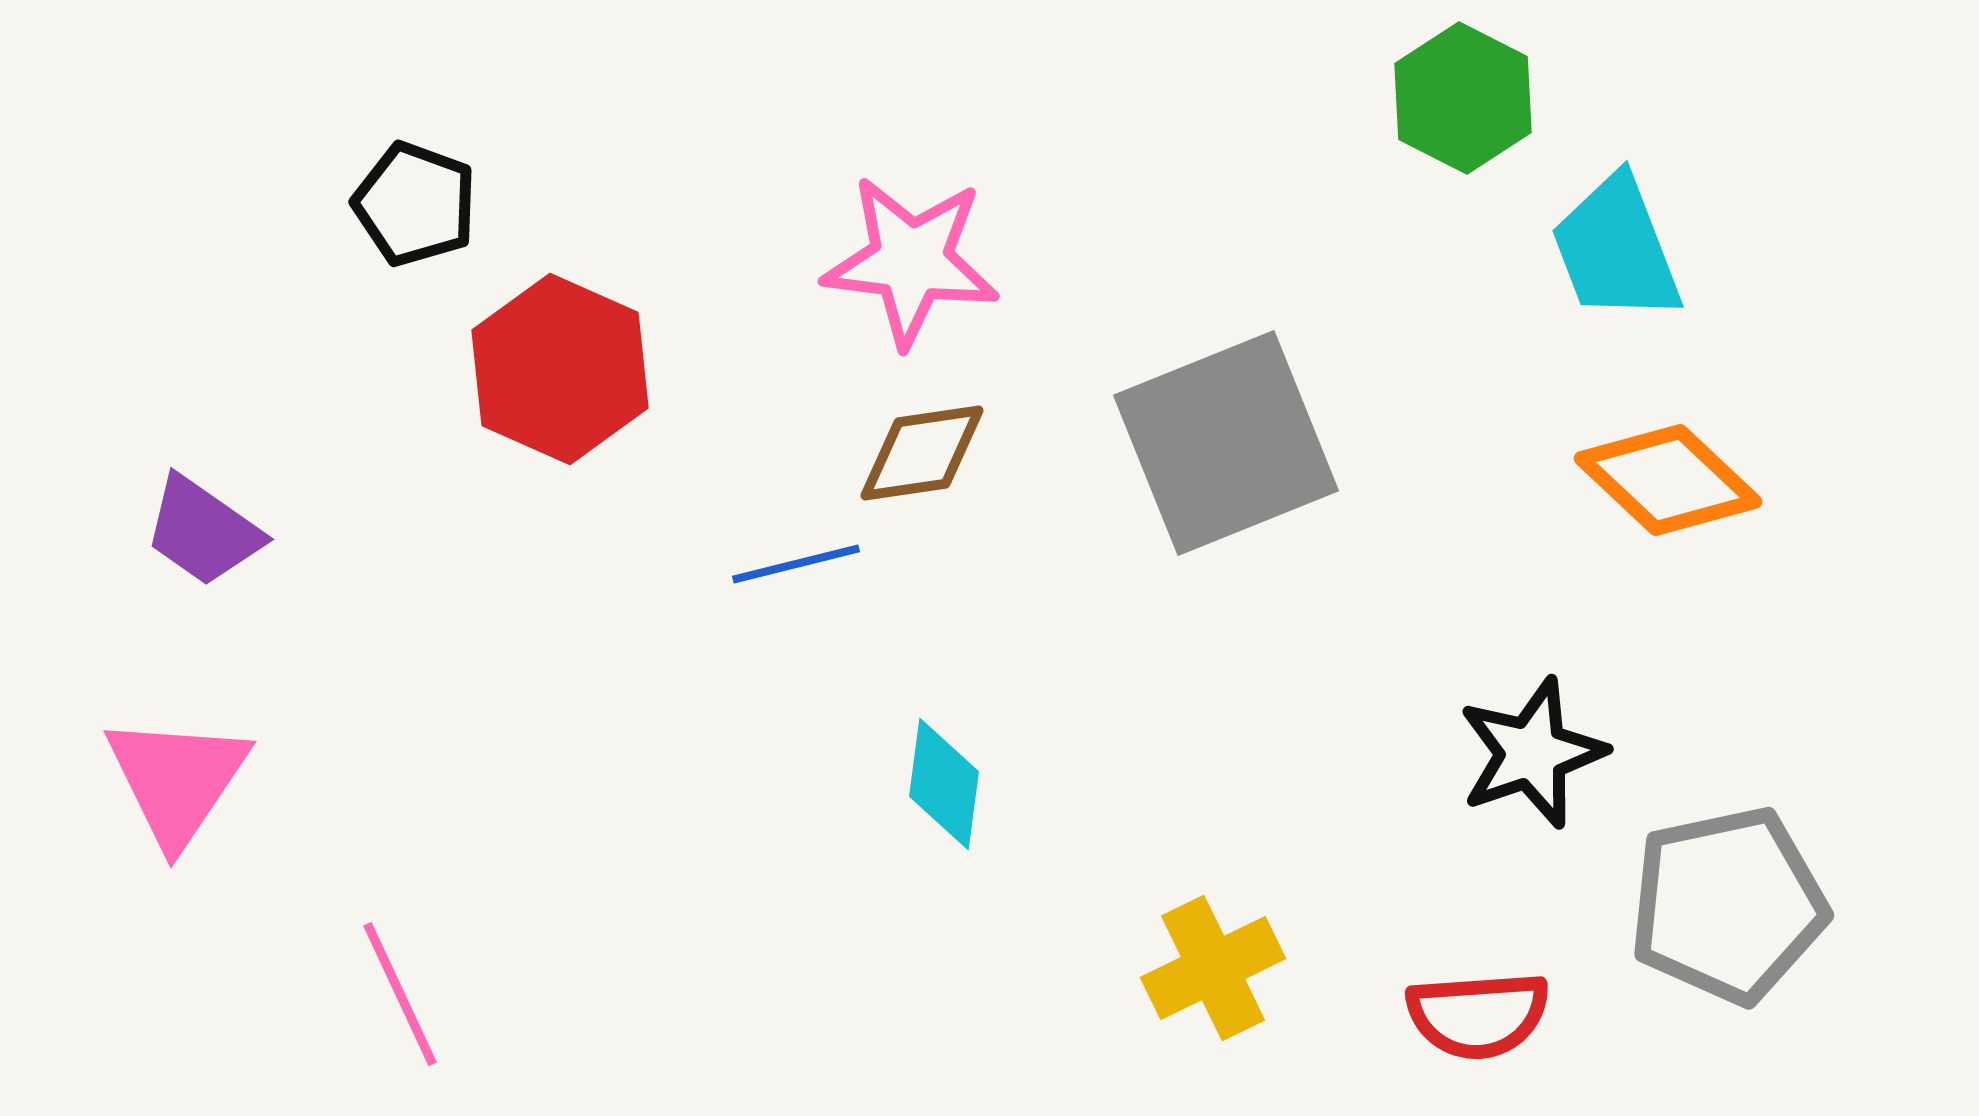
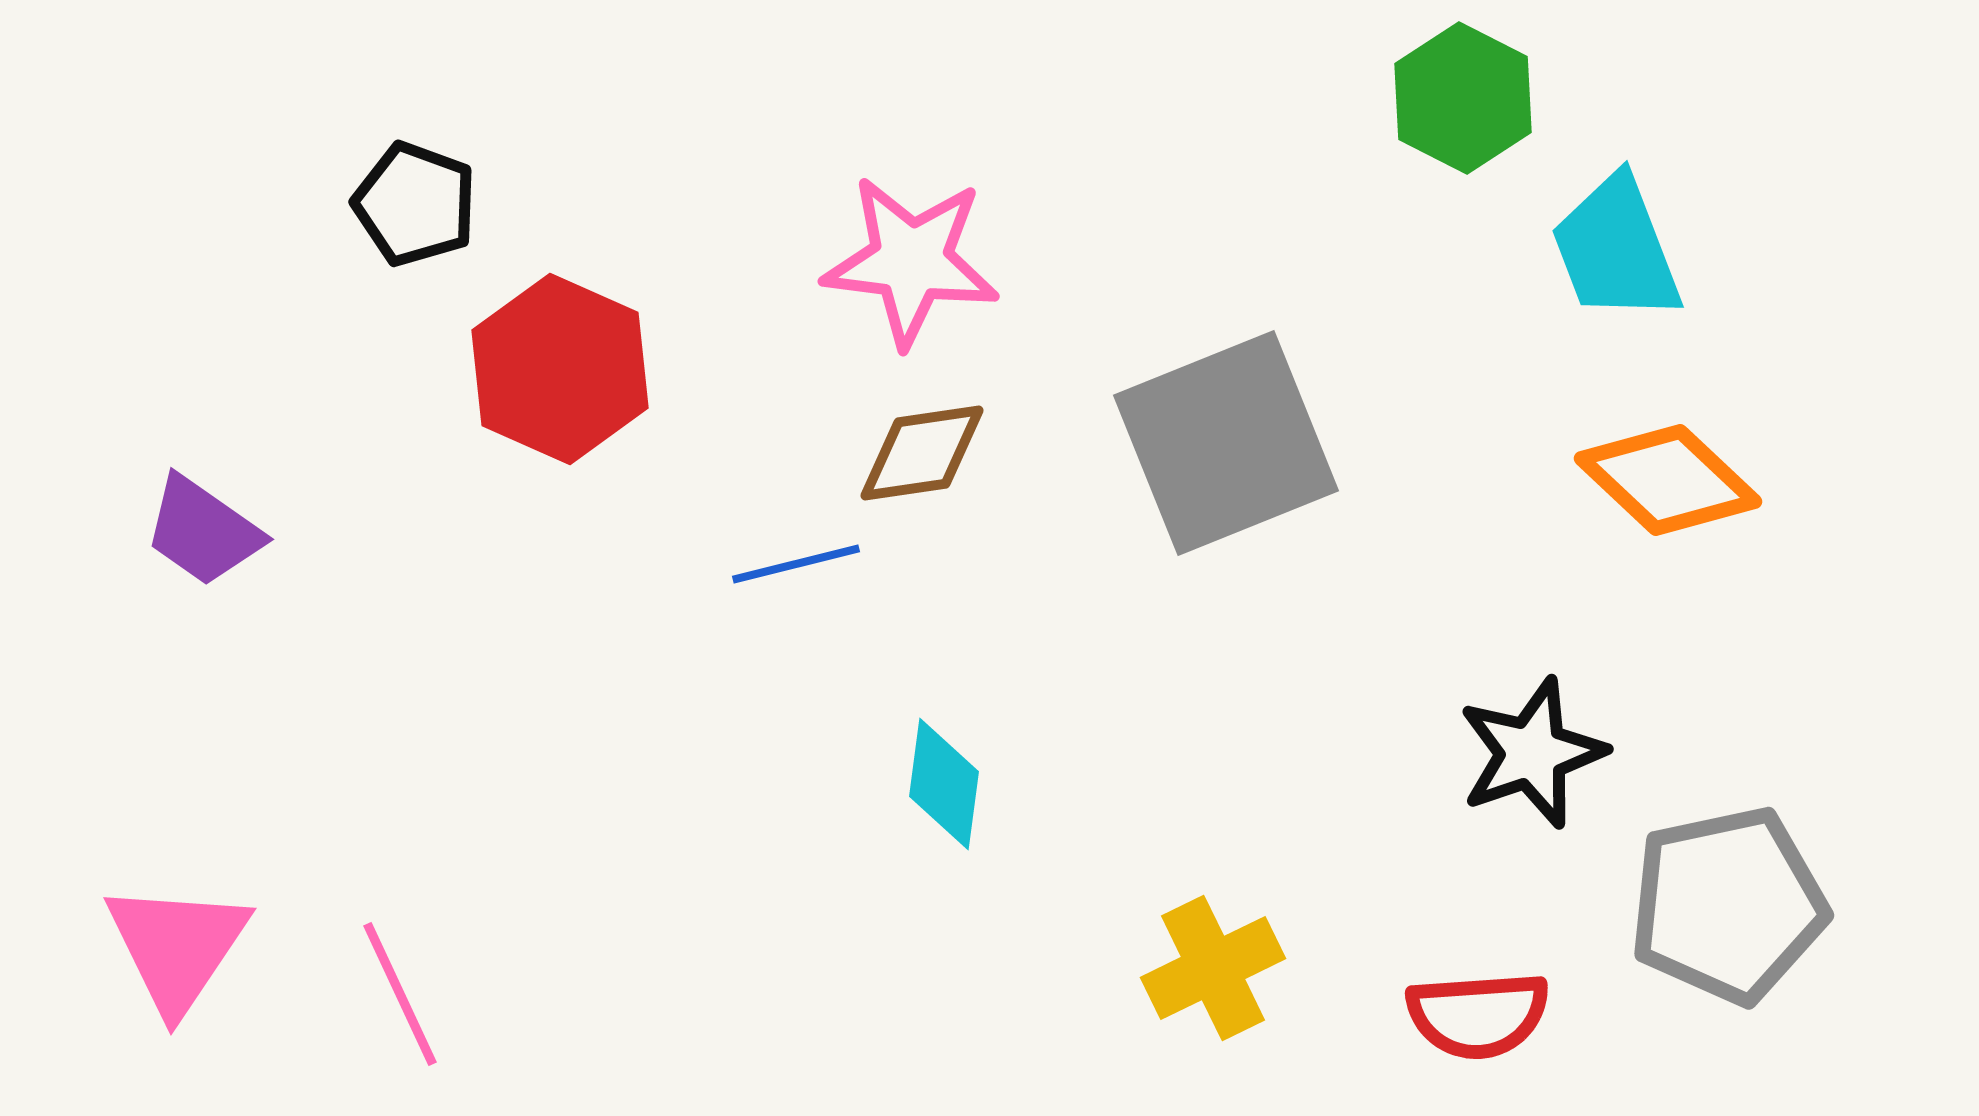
pink triangle: moved 167 px down
